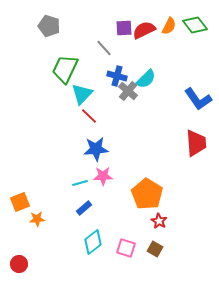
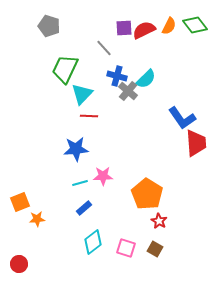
blue L-shape: moved 16 px left, 19 px down
red line: rotated 42 degrees counterclockwise
blue star: moved 20 px left
